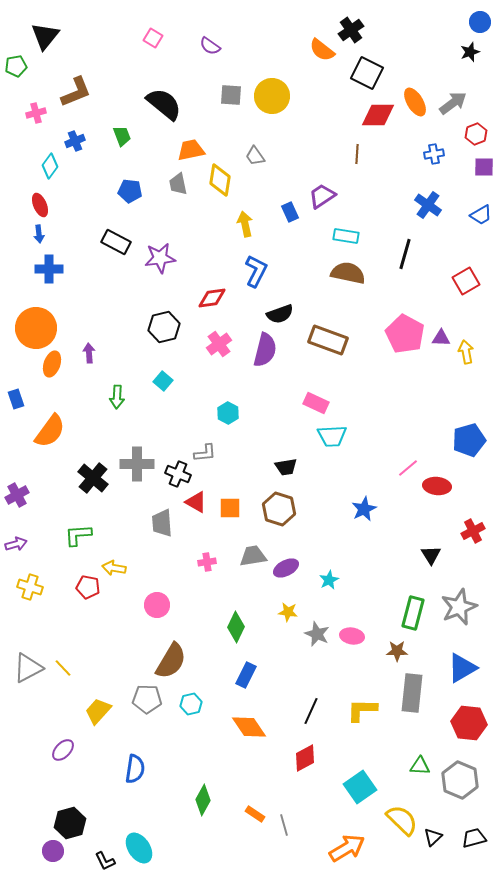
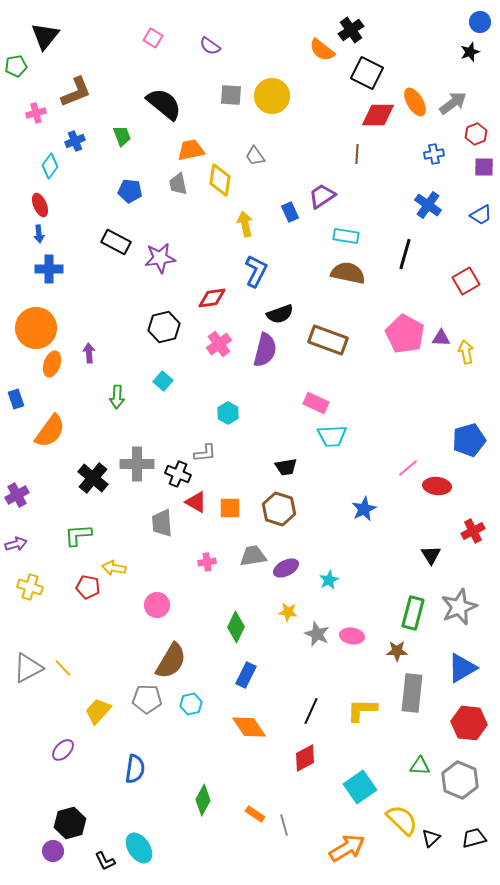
black triangle at (433, 837): moved 2 px left, 1 px down
